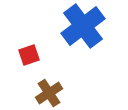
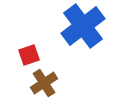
brown cross: moved 5 px left, 10 px up
